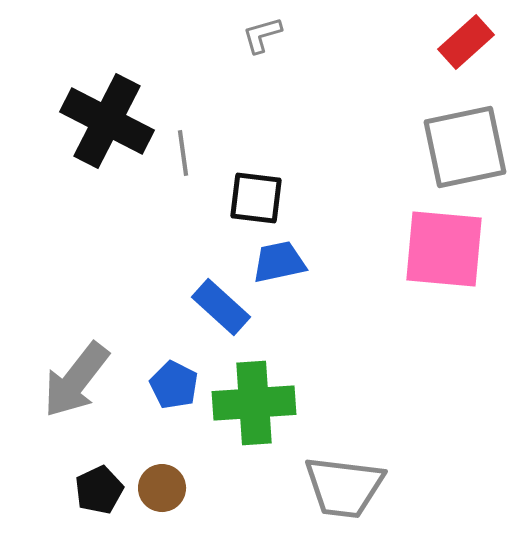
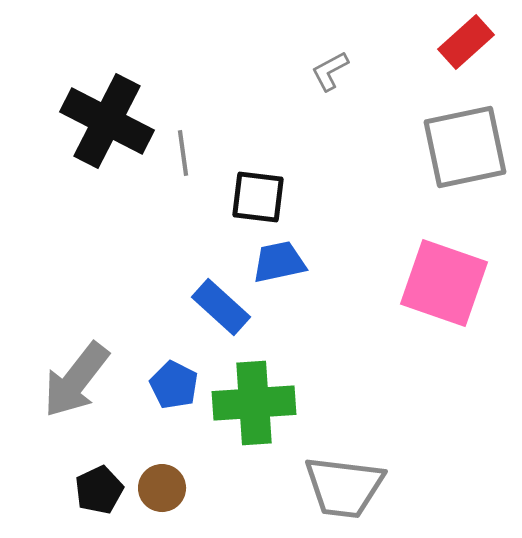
gray L-shape: moved 68 px right, 36 px down; rotated 12 degrees counterclockwise
black square: moved 2 px right, 1 px up
pink square: moved 34 px down; rotated 14 degrees clockwise
